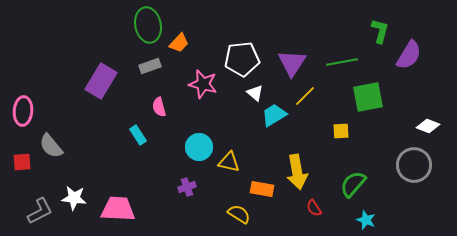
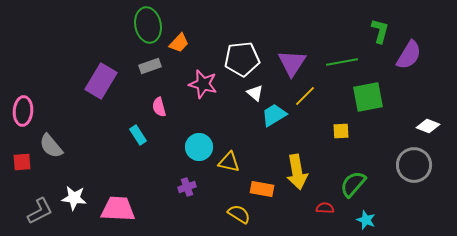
red semicircle: moved 11 px right; rotated 126 degrees clockwise
